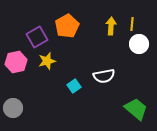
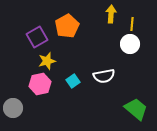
yellow arrow: moved 12 px up
white circle: moved 9 px left
pink hexagon: moved 24 px right, 22 px down
cyan square: moved 1 px left, 5 px up
